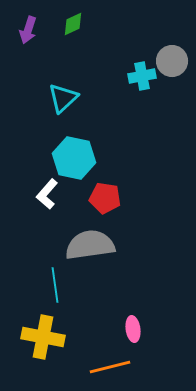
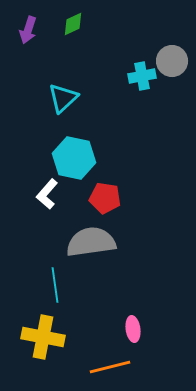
gray semicircle: moved 1 px right, 3 px up
